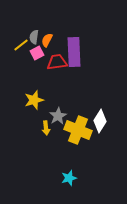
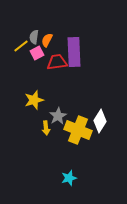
yellow line: moved 1 px down
